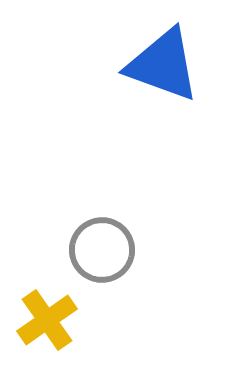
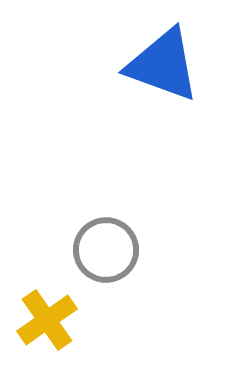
gray circle: moved 4 px right
